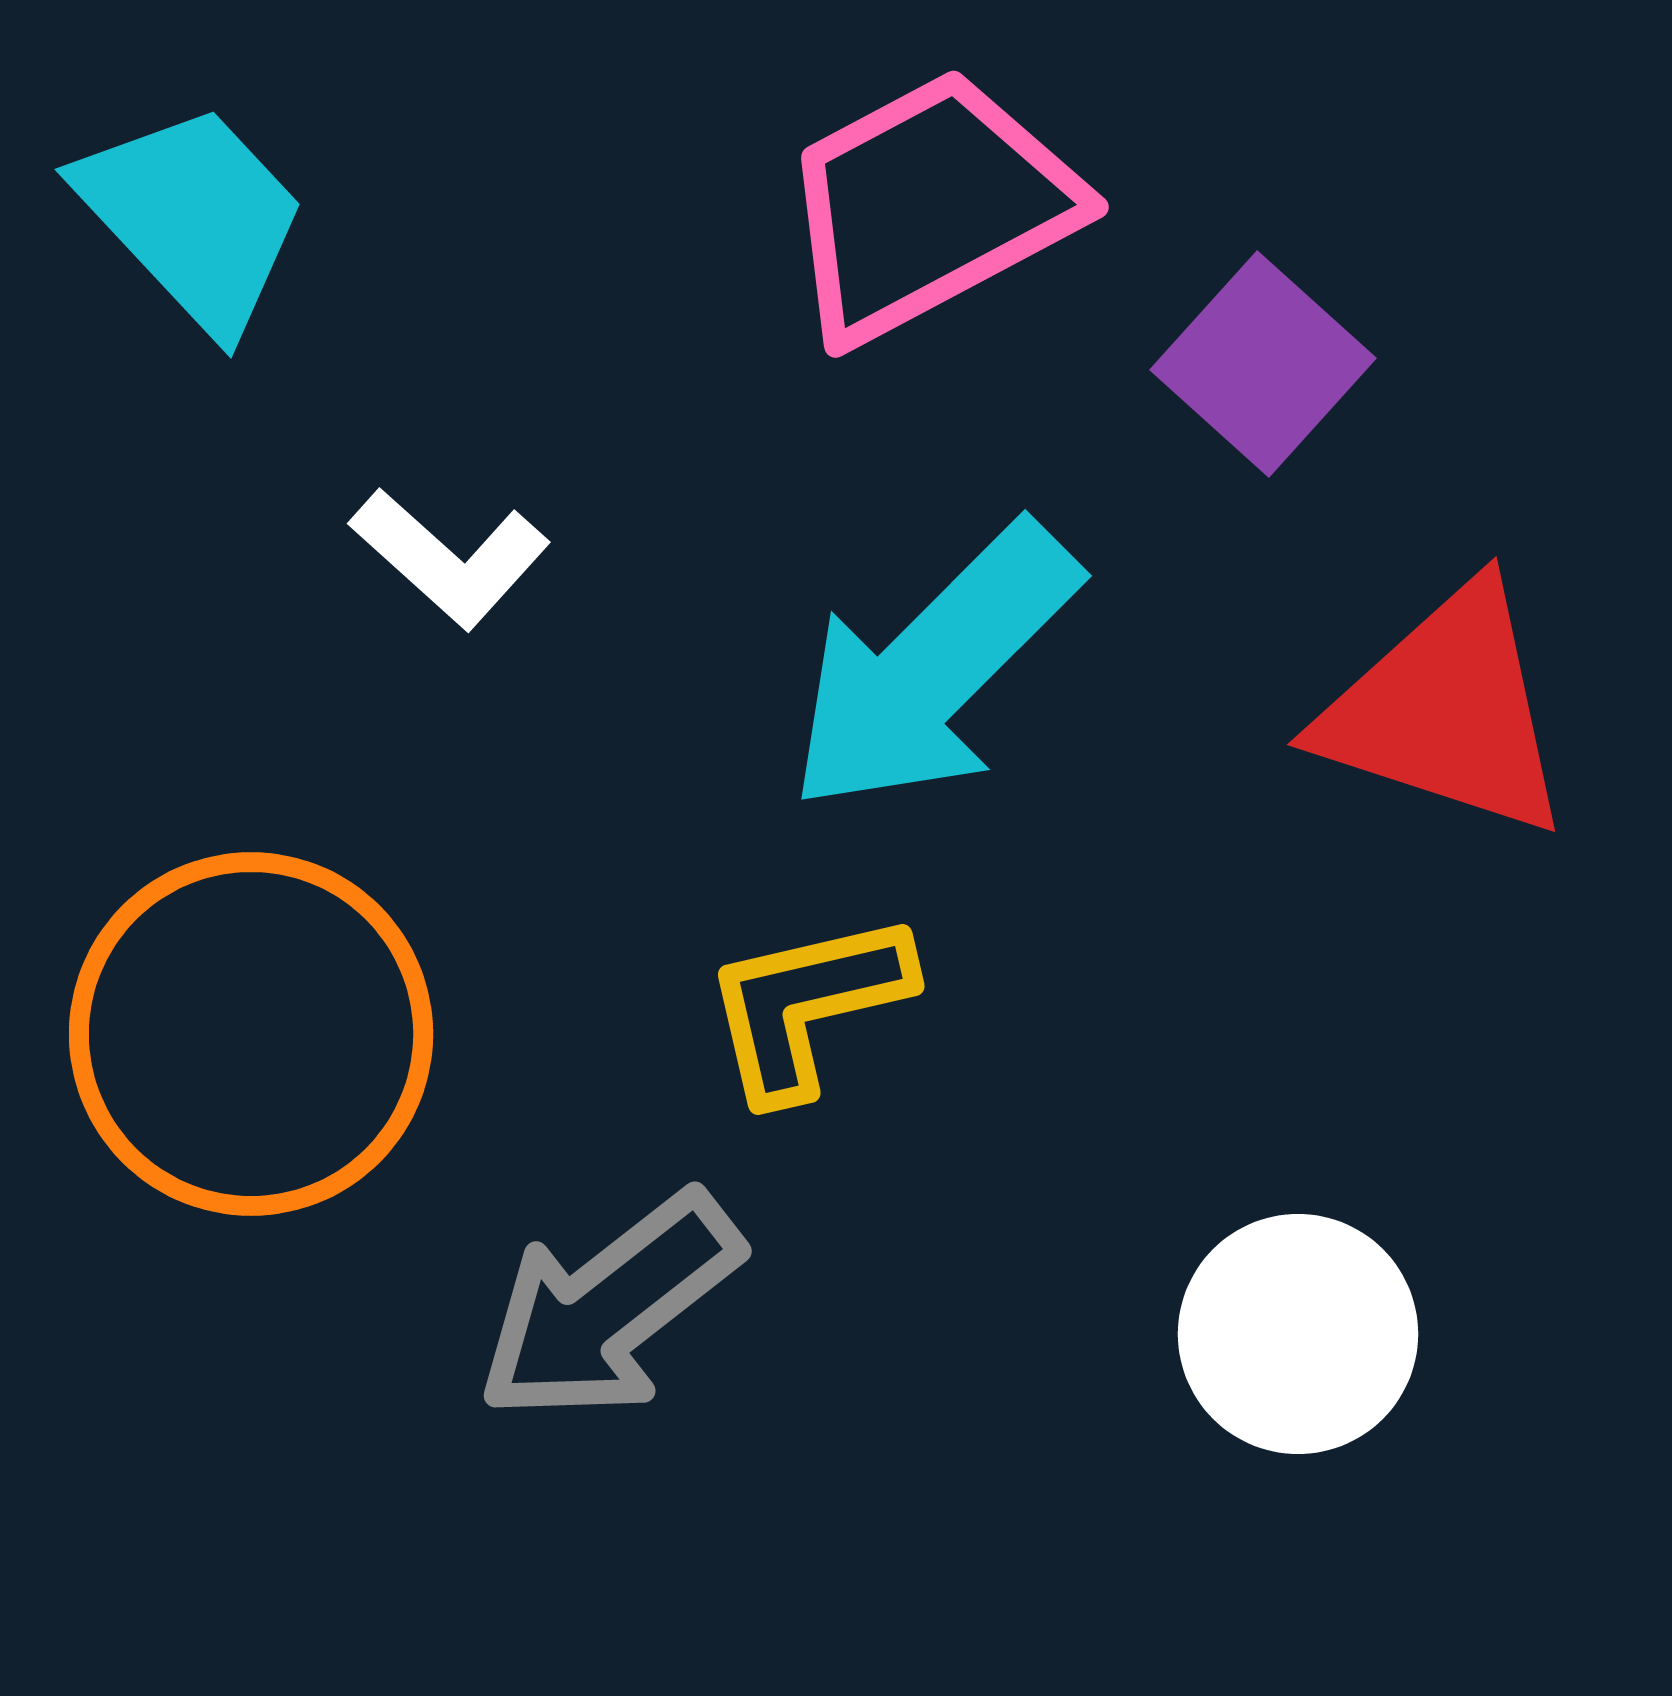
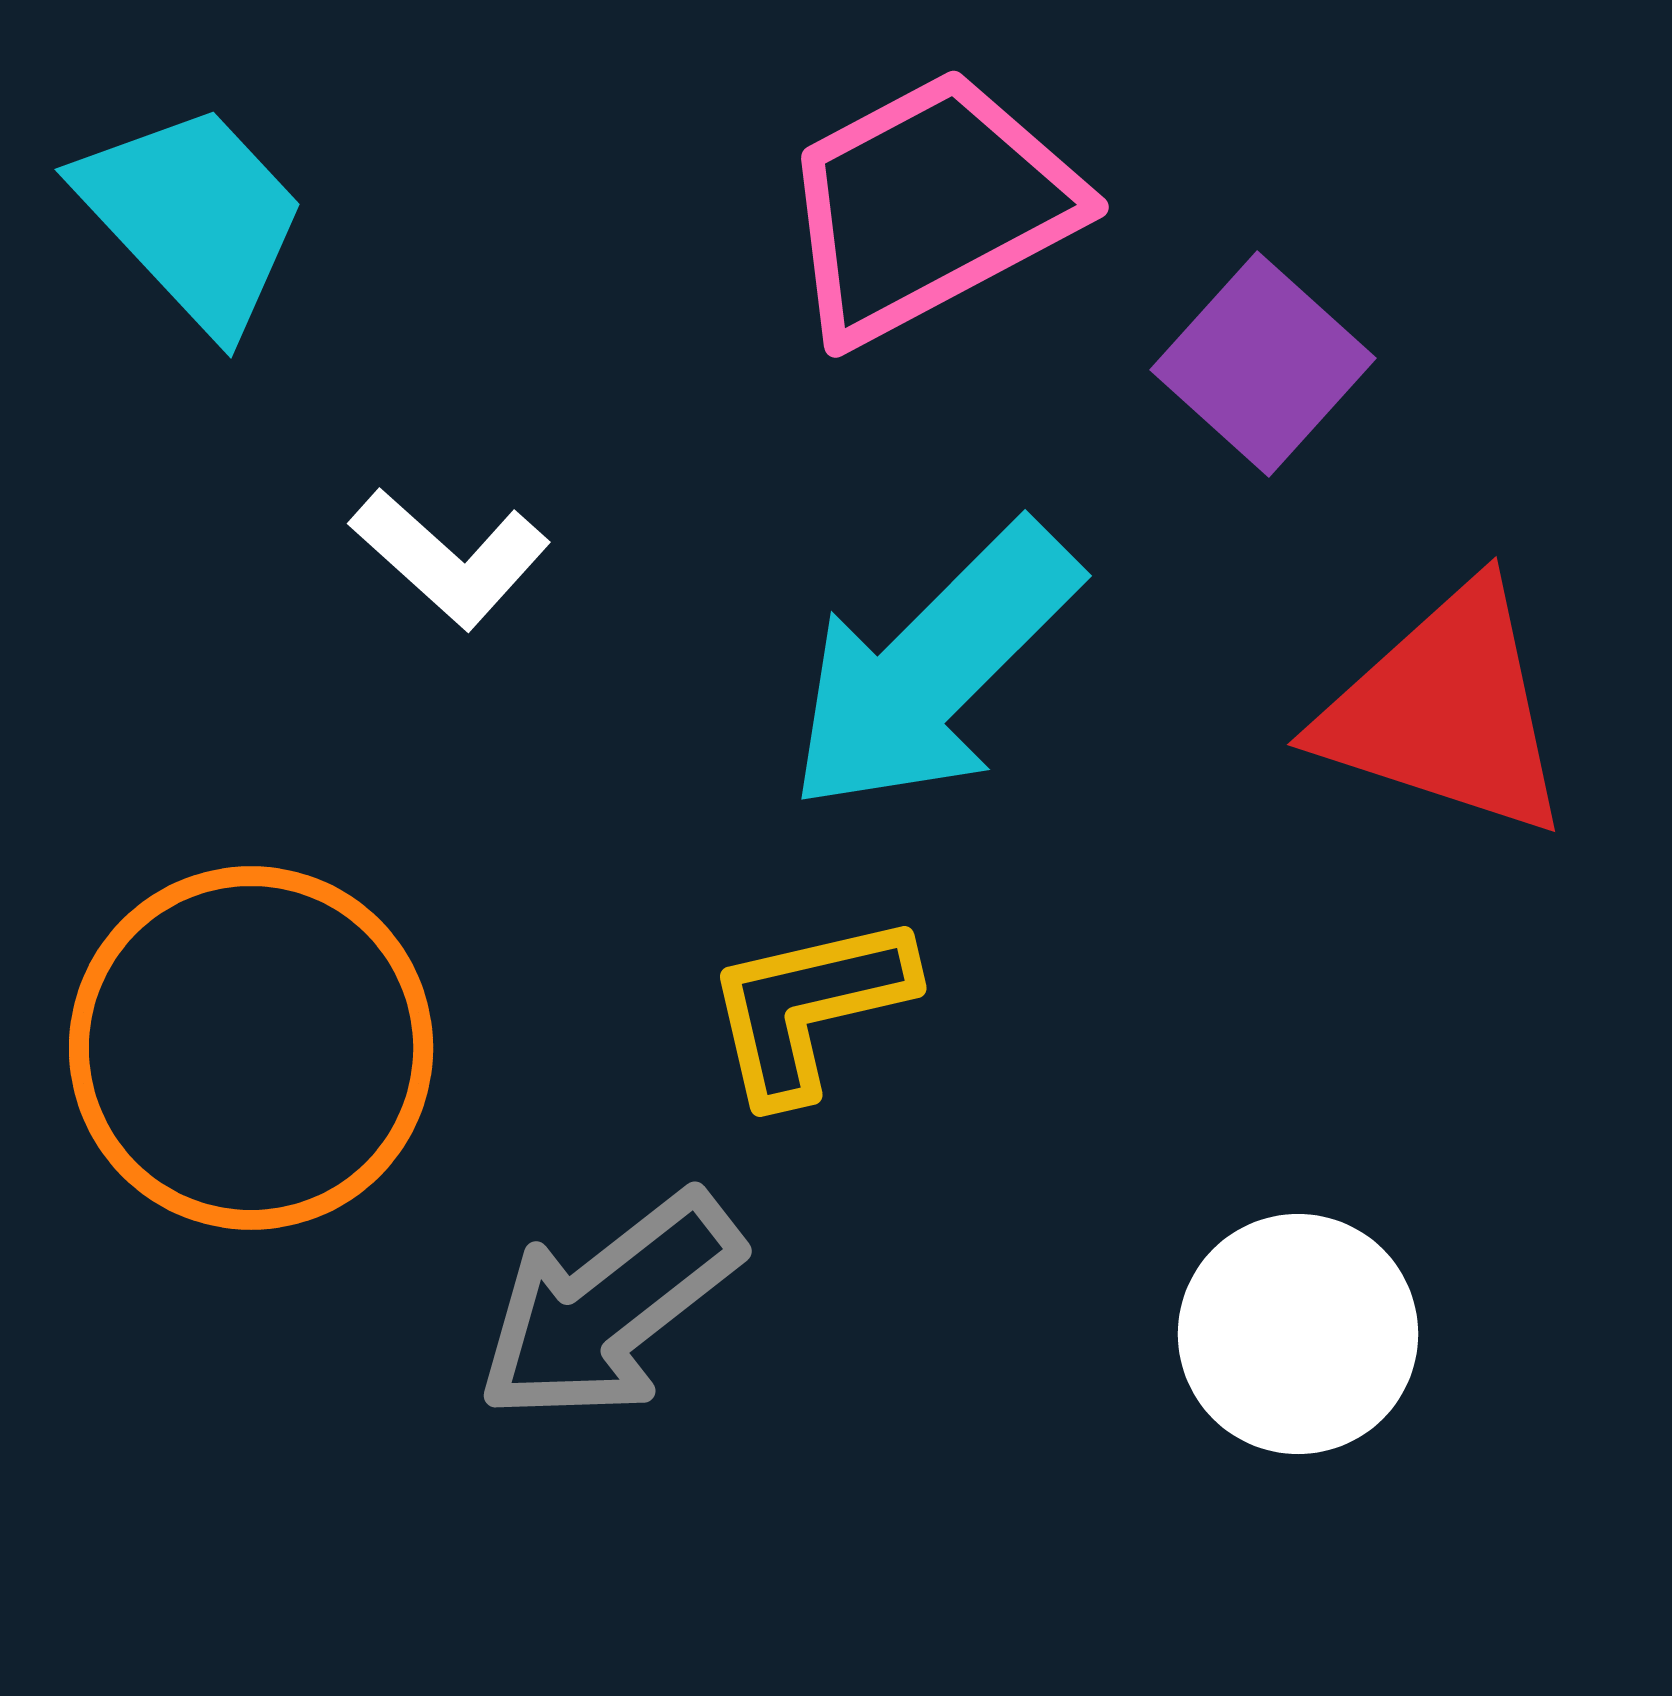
yellow L-shape: moved 2 px right, 2 px down
orange circle: moved 14 px down
